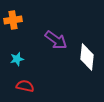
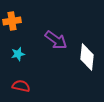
orange cross: moved 1 px left, 1 px down
cyan star: moved 1 px right, 5 px up
red semicircle: moved 4 px left
